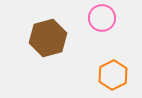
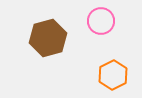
pink circle: moved 1 px left, 3 px down
